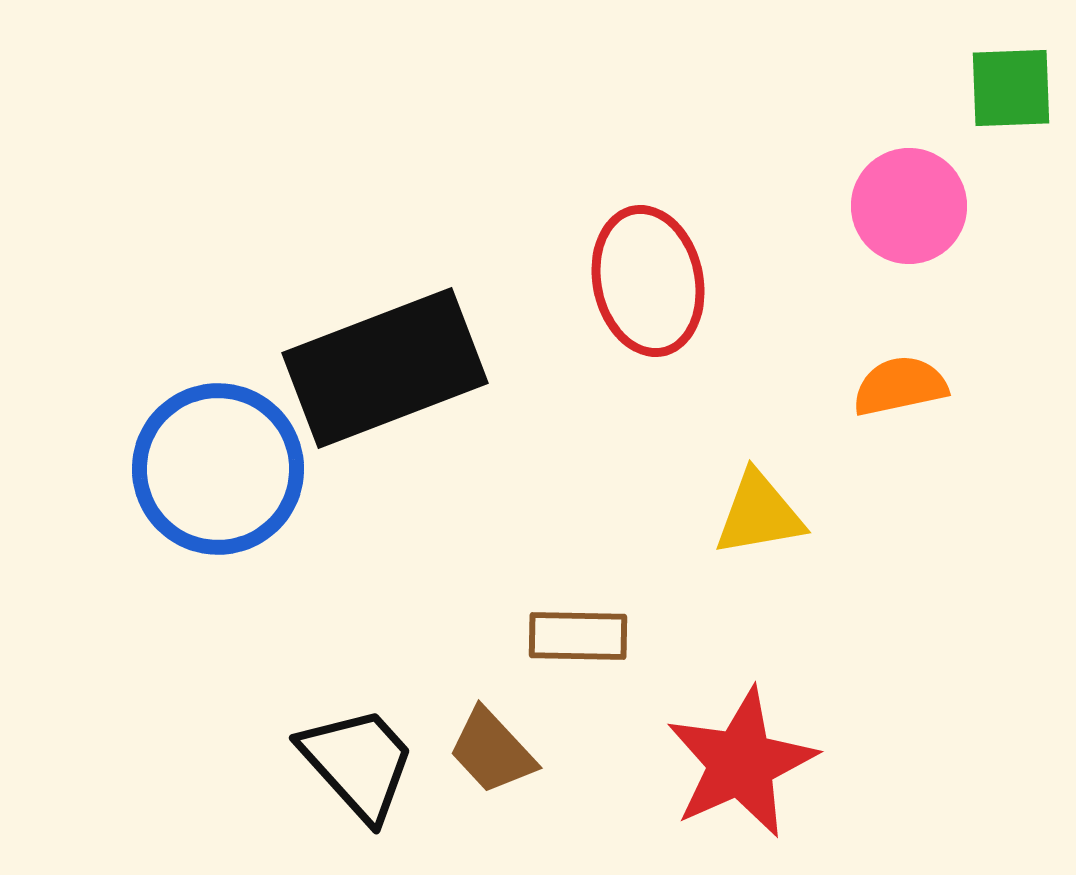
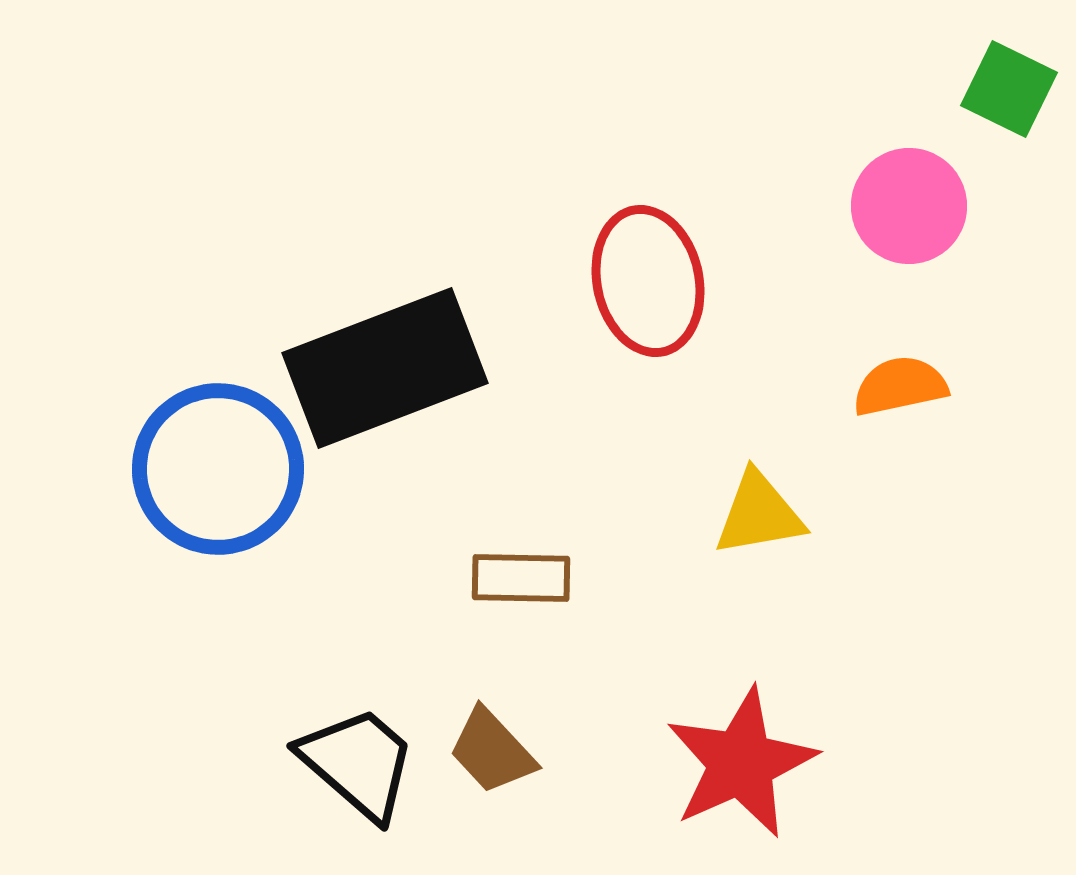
green square: moved 2 px left, 1 px down; rotated 28 degrees clockwise
brown rectangle: moved 57 px left, 58 px up
black trapezoid: rotated 7 degrees counterclockwise
